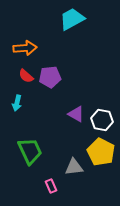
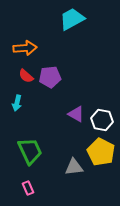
pink rectangle: moved 23 px left, 2 px down
